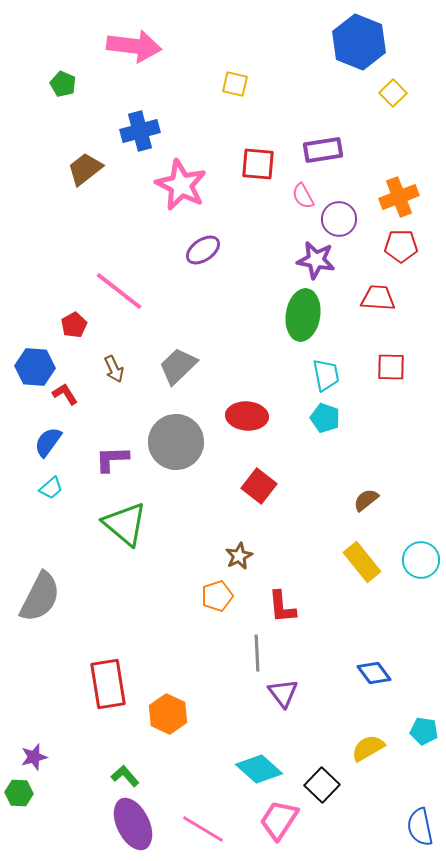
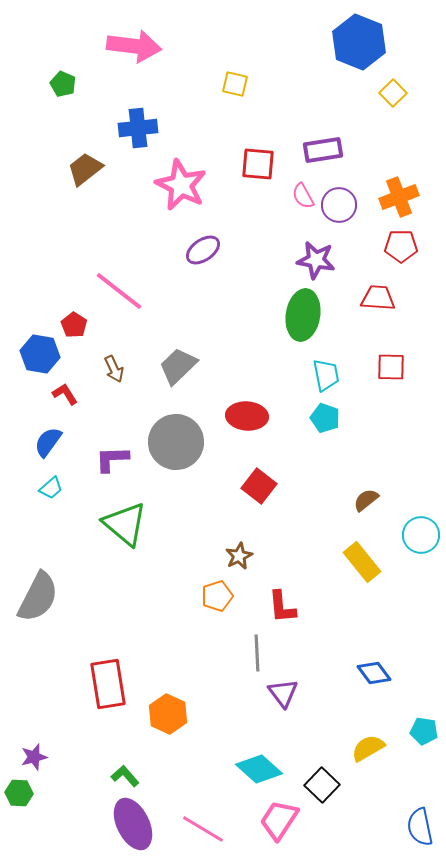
blue cross at (140, 131): moved 2 px left, 3 px up; rotated 9 degrees clockwise
purple circle at (339, 219): moved 14 px up
red pentagon at (74, 325): rotated 10 degrees counterclockwise
blue hexagon at (35, 367): moved 5 px right, 13 px up; rotated 6 degrees clockwise
cyan circle at (421, 560): moved 25 px up
gray semicircle at (40, 597): moved 2 px left
